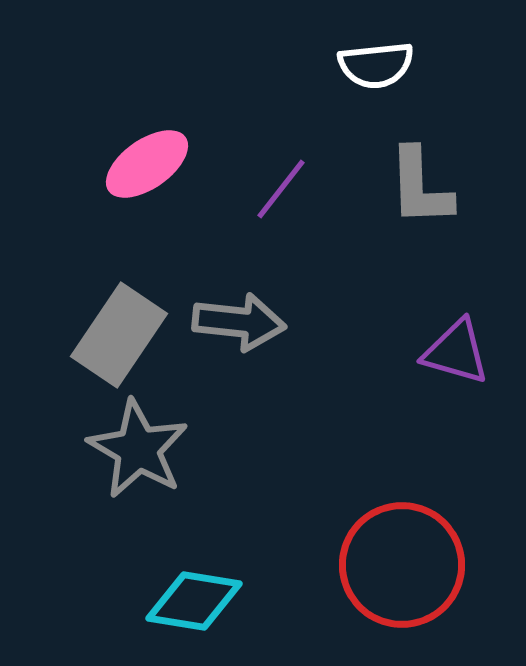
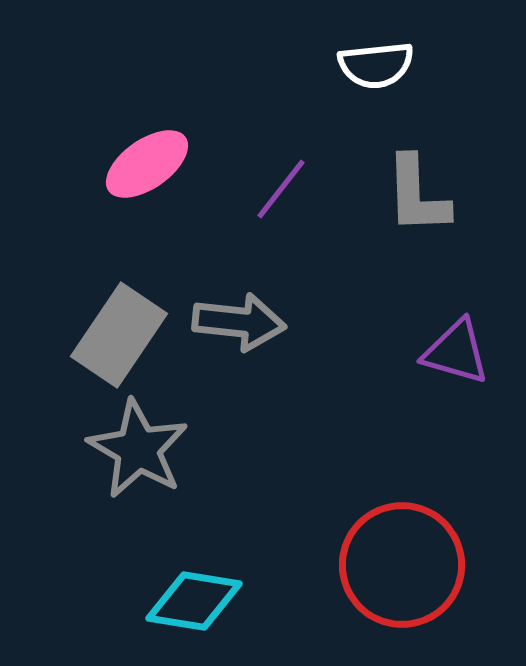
gray L-shape: moved 3 px left, 8 px down
